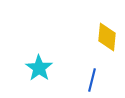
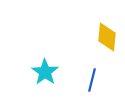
cyan star: moved 6 px right, 4 px down
